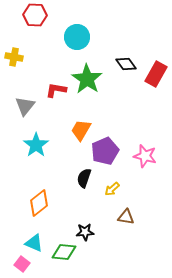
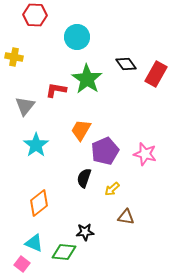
pink star: moved 2 px up
